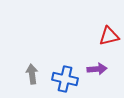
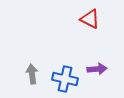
red triangle: moved 19 px left, 17 px up; rotated 40 degrees clockwise
